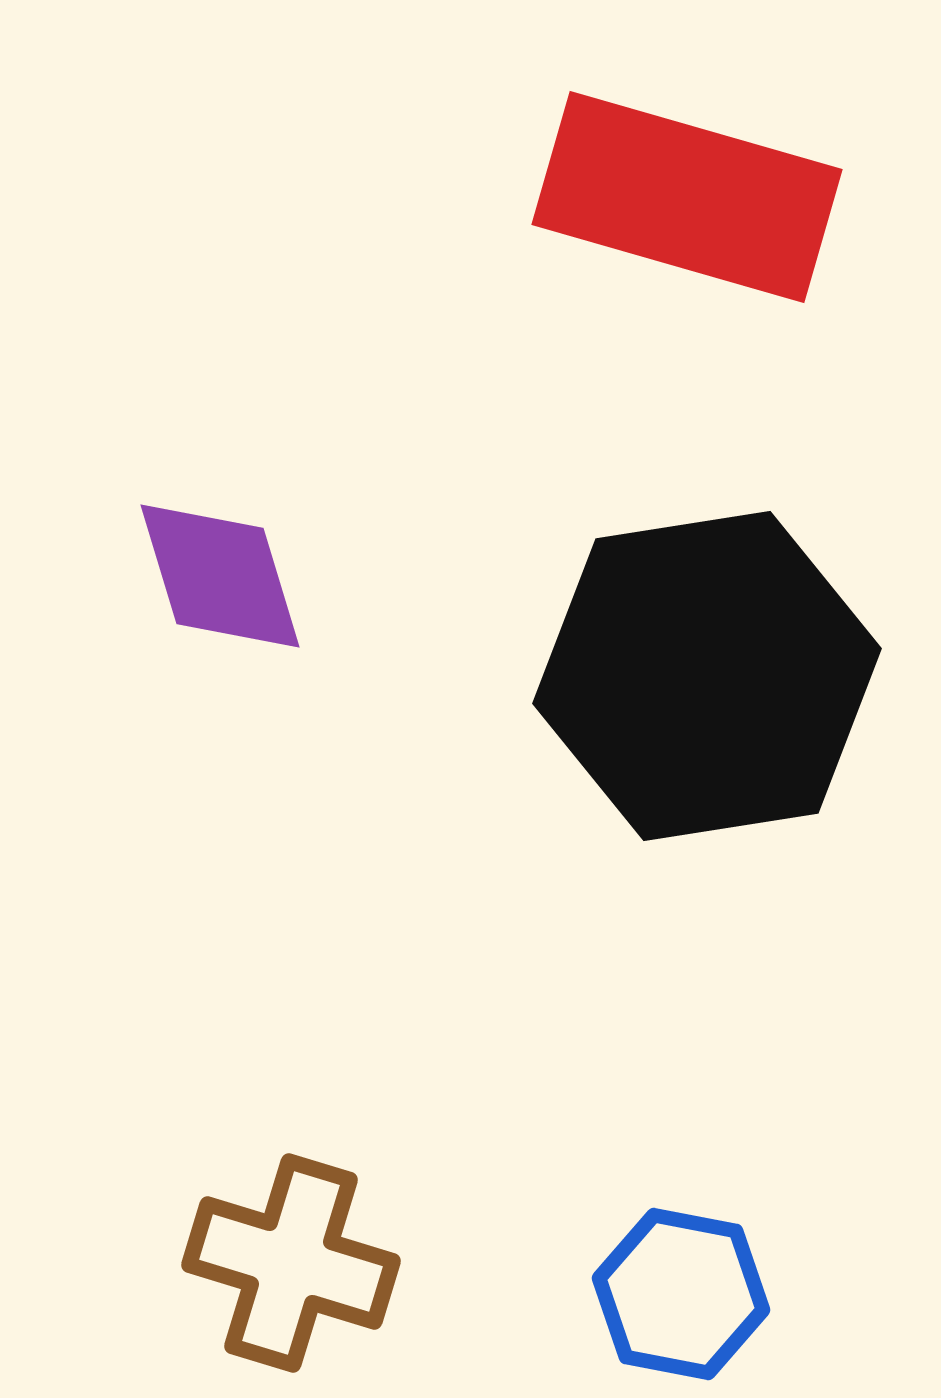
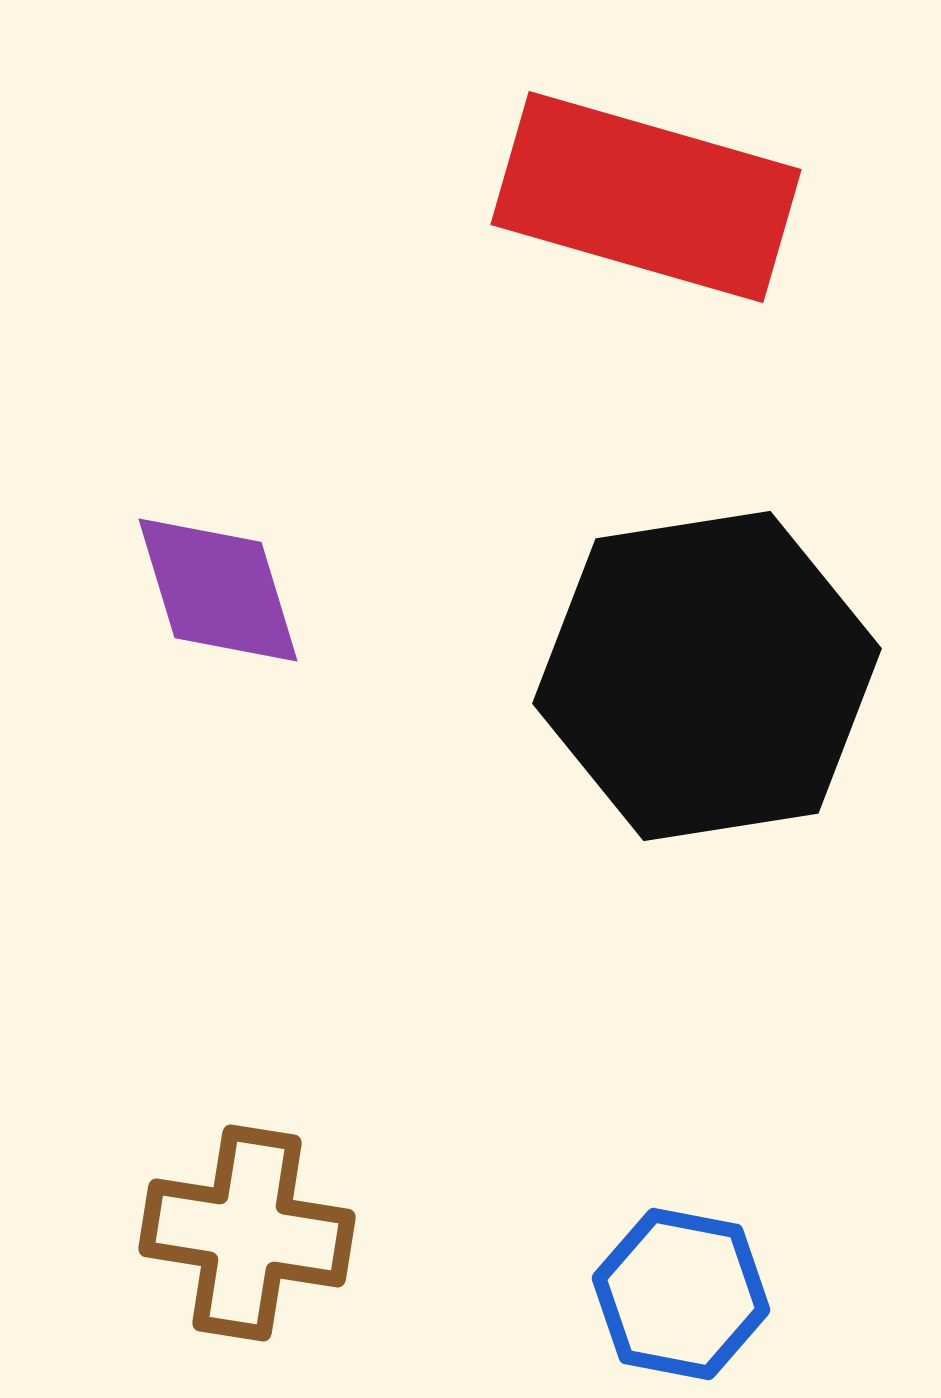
red rectangle: moved 41 px left
purple diamond: moved 2 px left, 14 px down
brown cross: moved 44 px left, 30 px up; rotated 8 degrees counterclockwise
